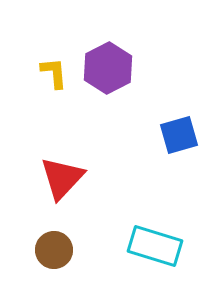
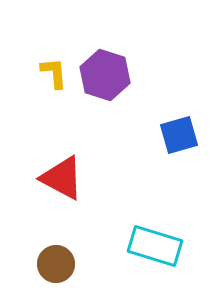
purple hexagon: moved 3 px left, 7 px down; rotated 15 degrees counterclockwise
red triangle: rotated 45 degrees counterclockwise
brown circle: moved 2 px right, 14 px down
